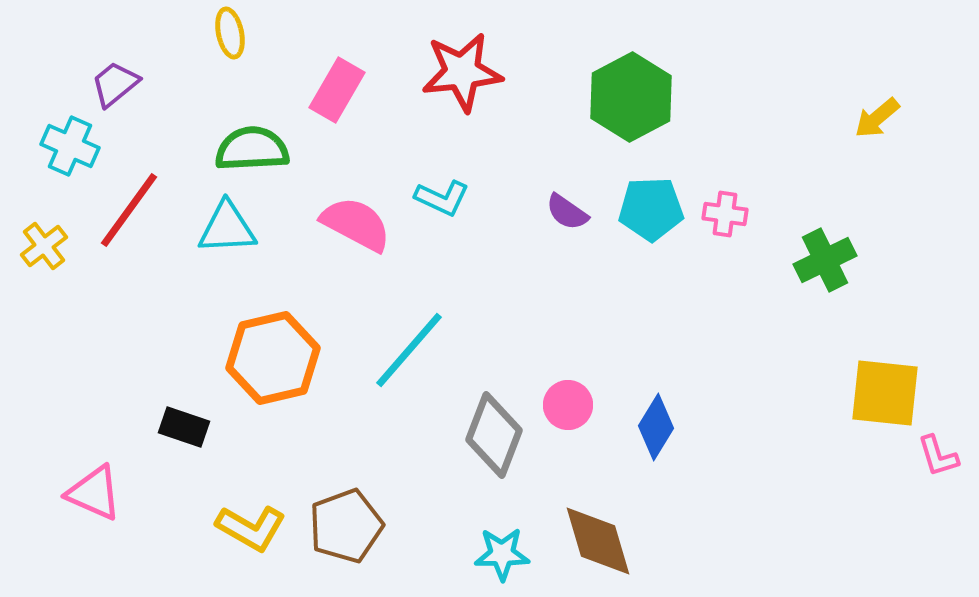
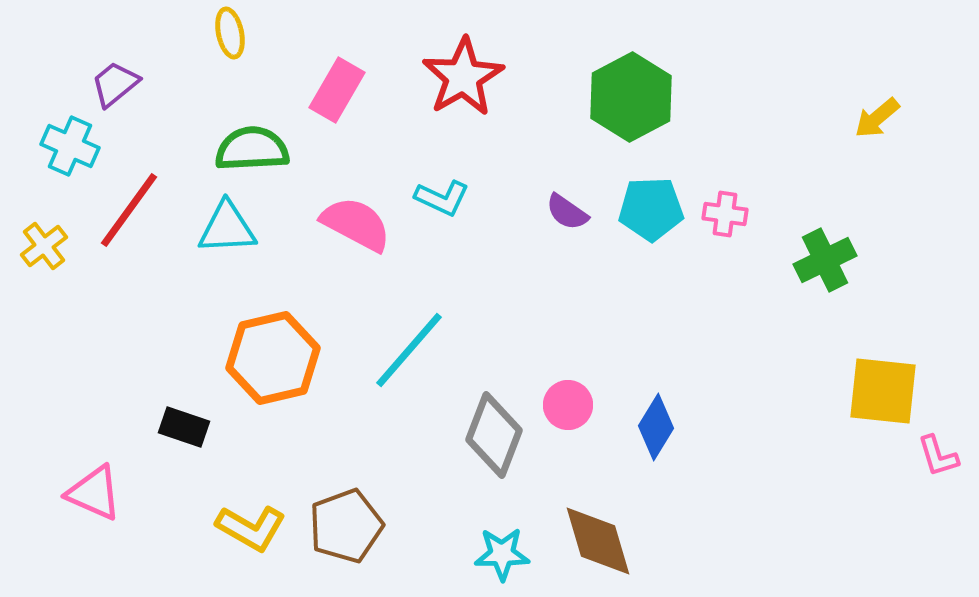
red star: moved 1 px right, 5 px down; rotated 24 degrees counterclockwise
yellow square: moved 2 px left, 2 px up
